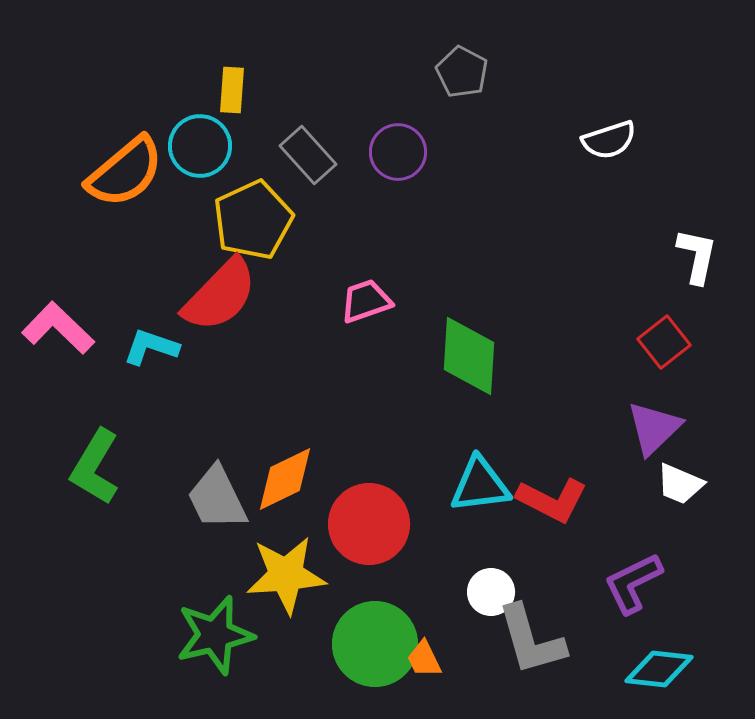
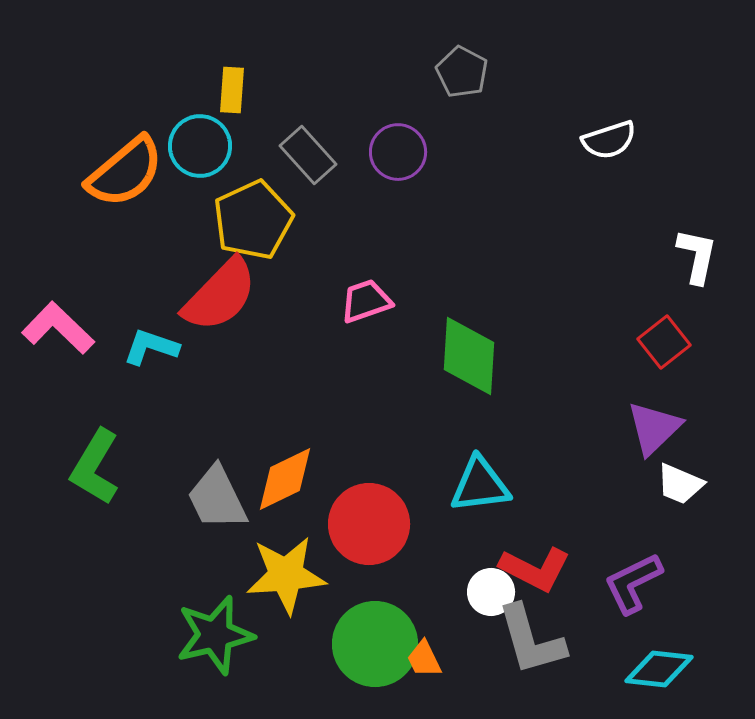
red L-shape: moved 17 px left, 69 px down
